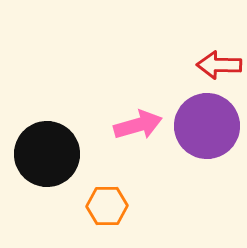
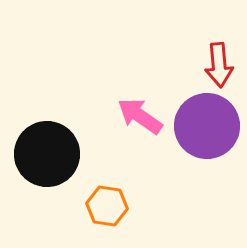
red arrow: rotated 96 degrees counterclockwise
pink arrow: moved 2 px right, 9 px up; rotated 129 degrees counterclockwise
orange hexagon: rotated 9 degrees clockwise
